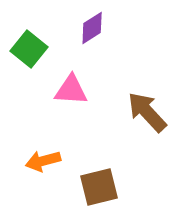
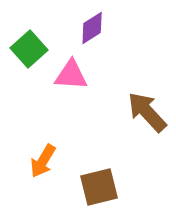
green square: rotated 9 degrees clockwise
pink triangle: moved 15 px up
orange arrow: rotated 44 degrees counterclockwise
